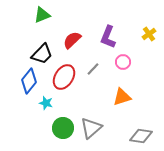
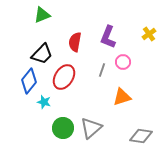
red semicircle: moved 3 px right, 2 px down; rotated 36 degrees counterclockwise
gray line: moved 9 px right, 1 px down; rotated 24 degrees counterclockwise
cyan star: moved 2 px left, 1 px up
